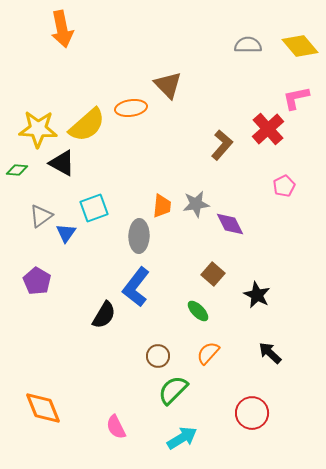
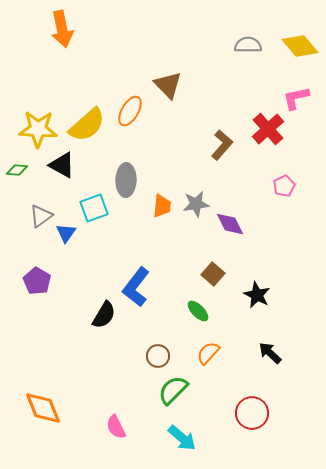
orange ellipse: moved 1 px left, 3 px down; rotated 52 degrees counterclockwise
black triangle: moved 2 px down
gray ellipse: moved 13 px left, 56 px up
cyan arrow: rotated 72 degrees clockwise
